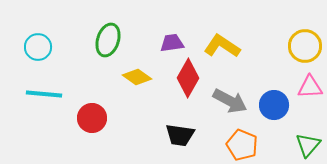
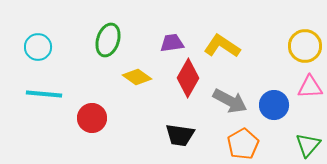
orange pentagon: moved 1 px right, 1 px up; rotated 20 degrees clockwise
